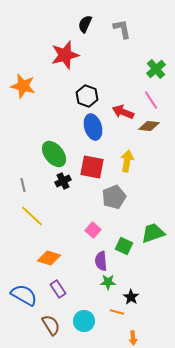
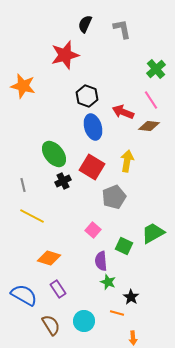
red square: rotated 20 degrees clockwise
yellow line: rotated 15 degrees counterclockwise
green trapezoid: rotated 10 degrees counterclockwise
green star: rotated 21 degrees clockwise
orange line: moved 1 px down
